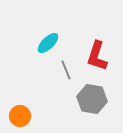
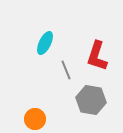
cyan ellipse: moved 3 px left; rotated 20 degrees counterclockwise
gray hexagon: moved 1 px left, 1 px down
orange circle: moved 15 px right, 3 px down
